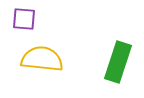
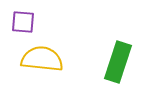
purple square: moved 1 px left, 3 px down
